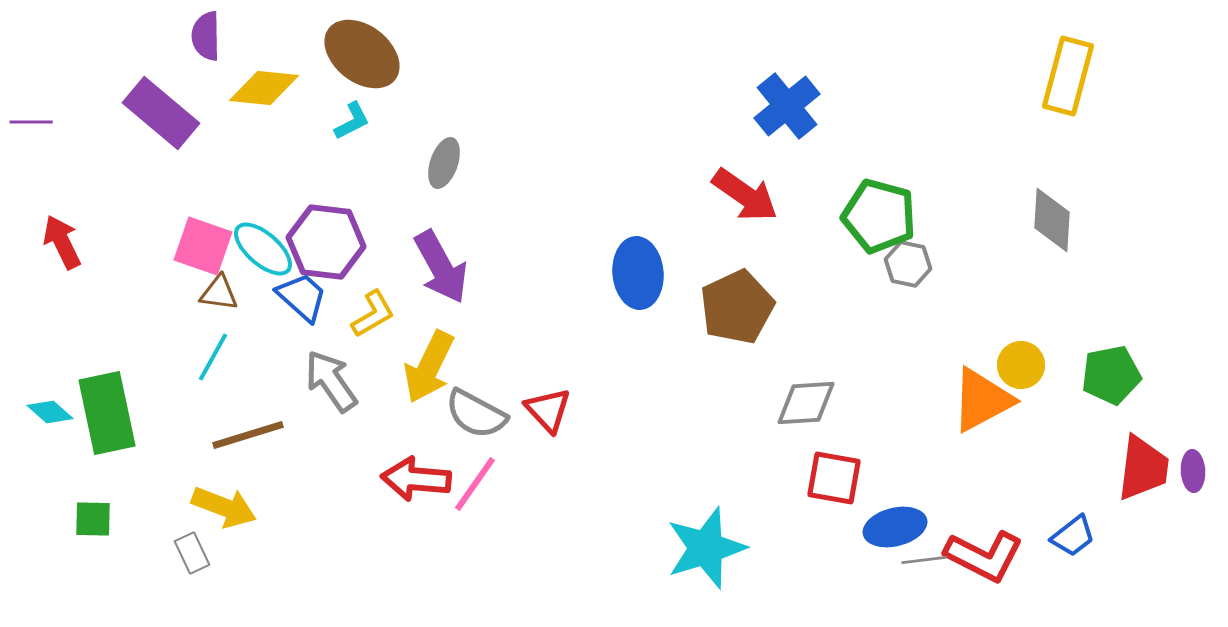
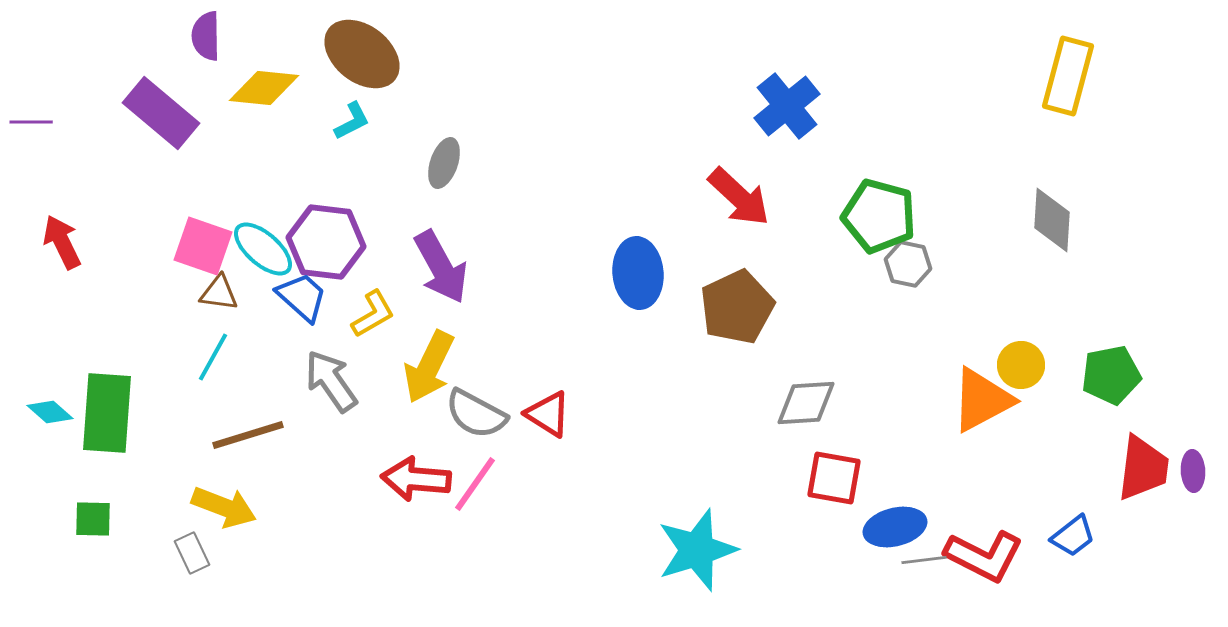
red arrow at (745, 195): moved 6 px left, 2 px down; rotated 8 degrees clockwise
red triangle at (548, 410): moved 4 px down; rotated 15 degrees counterclockwise
green rectangle at (107, 413): rotated 16 degrees clockwise
cyan star at (706, 548): moved 9 px left, 2 px down
